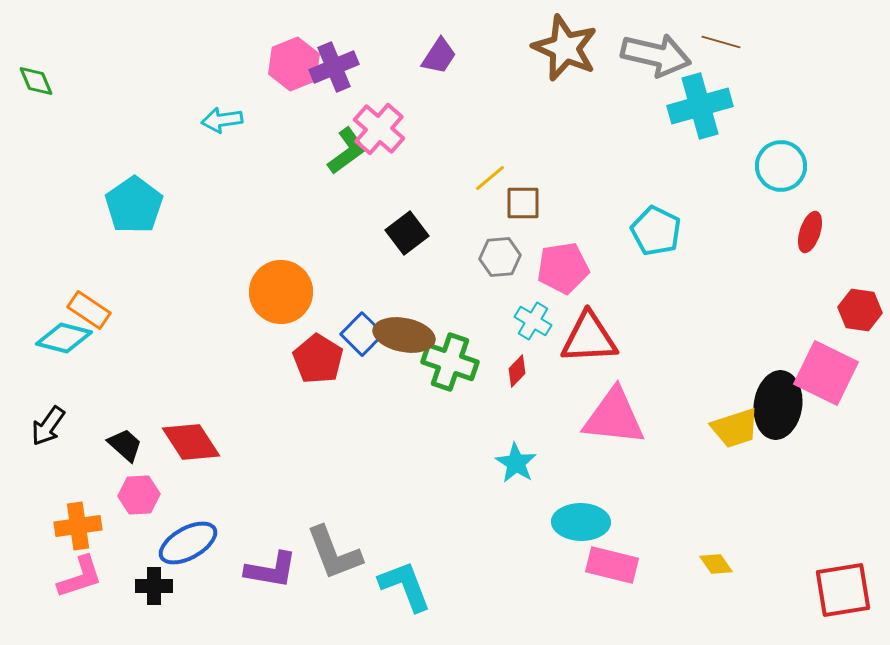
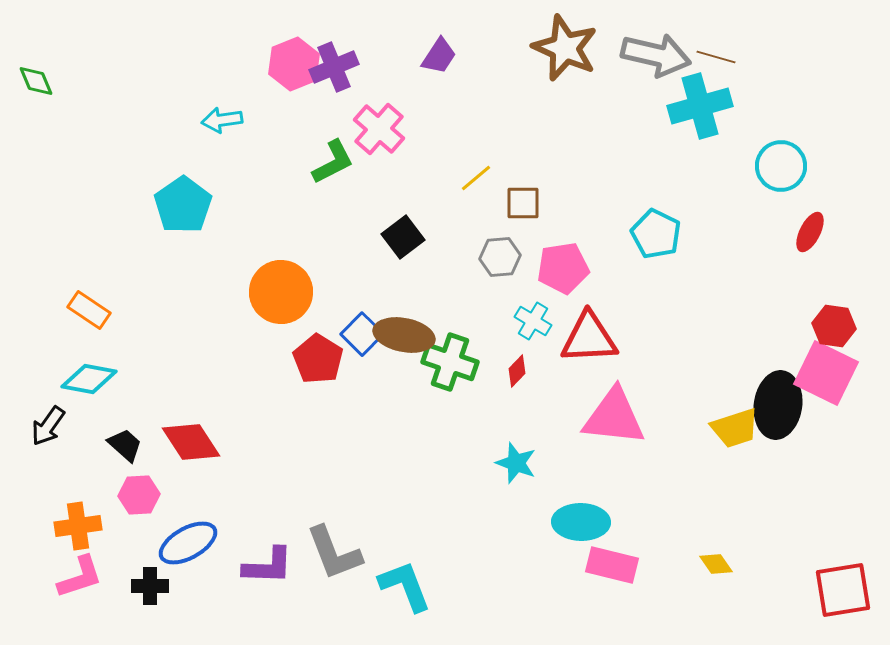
brown line at (721, 42): moved 5 px left, 15 px down
green L-shape at (347, 151): moved 14 px left, 11 px down; rotated 9 degrees clockwise
yellow line at (490, 178): moved 14 px left
cyan pentagon at (134, 205): moved 49 px right
cyan pentagon at (656, 231): moved 3 px down
red ellipse at (810, 232): rotated 9 degrees clockwise
black square at (407, 233): moved 4 px left, 4 px down
red hexagon at (860, 310): moved 26 px left, 16 px down
cyan diamond at (64, 338): moved 25 px right, 41 px down; rotated 4 degrees counterclockwise
cyan star at (516, 463): rotated 12 degrees counterclockwise
purple L-shape at (271, 570): moved 3 px left, 4 px up; rotated 8 degrees counterclockwise
black cross at (154, 586): moved 4 px left
